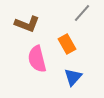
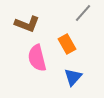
gray line: moved 1 px right
pink semicircle: moved 1 px up
